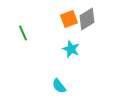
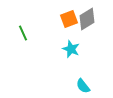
cyan semicircle: moved 24 px right
